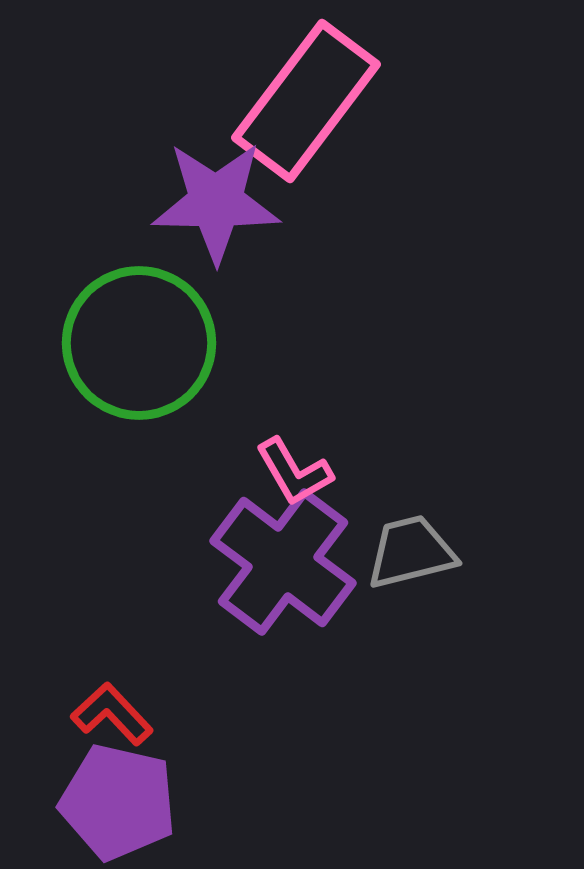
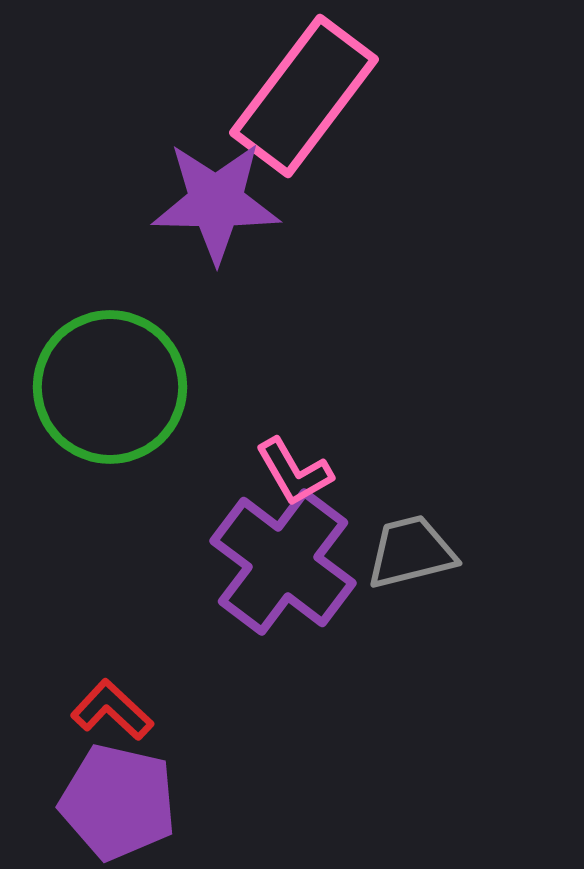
pink rectangle: moved 2 px left, 5 px up
green circle: moved 29 px left, 44 px down
red L-shape: moved 4 px up; rotated 4 degrees counterclockwise
